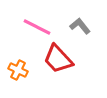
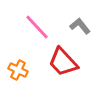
pink line: rotated 20 degrees clockwise
red trapezoid: moved 5 px right, 3 px down
